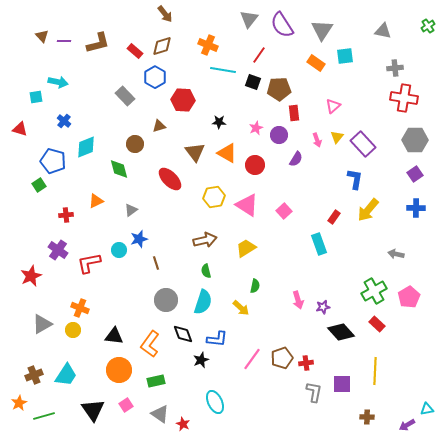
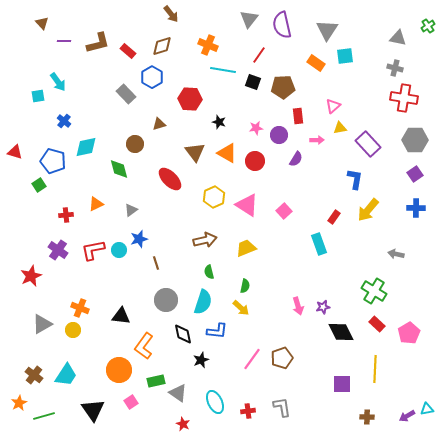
brown arrow at (165, 14): moved 6 px right
purple semicircle at (282, 25): rotated 20 degrees clockwise
gray triangle at (322, 30): moved 5 px right
gray triangle at (383, 31): moved 15 px right, 7 px down
brown triangle at (42, 36): moved 13 px up
red rectangle at (135, 51): moved 7 px left
gray cross at (395, 68): rotated 21 degrees clockwise
blue hexagon at (155, 77): moved 3 px left
cyan arrow at (58, 82): rotated 42 degrees clockwise
brown pentagon at (279, 89): moved 4 px right, 2 px up
gray rectangle at (125, 96): moved 1 px right, 2 px up
cyan square at (36, 97): moved 2 px right, 1 px up
red hexagon at (183, 100): moved 7 px right, 1 px up
red rectangle at (294, 113): moved 4 px right, 3 px down
black star at (219, 122): rotated 16 degrees clockwise
brown triangle at (159, 126): moved 2 px up
pink star at (256, 128): rotated 16 degrees clockwise
red triangle at (20, 129): moved 5 px left, 23 px down
yellow triangle at (337, 137): moved 3 px right, 9 px up; rotated 40 degrees clockwise
pink arrow at (317, 140): rotated 72 degrees counterclockwise
purple rectangle at (363, 144): moved 5 px right
cyan diamond at (86, 147): rotated 10 degrees clockwise
red circle at (255, 165): moved 4 px up
yellow hexagon at (214, 197): rotated 15 degrees counterclockwise
orange triangle at (96, 201): moved 3 px down
yellow trapezoid at (246, 248): rotated 10 degrees clockwise
red L-shape at (89, 263): moved 4 px right, 13 px up
green semicircle at (206, 271): moved 3 px right, 1 px down
green semicircle at (255, 286): moved 10 px left
green cross at (374, 291): rotated 30 degrees counterclockwise
pink pentagon at (409, 297): moved 36 px down
pink arrow at (298, 300): moved 6 px down
black diamond at (341, 332): rotated 16 degrees clockwise
black diamond at (183, 334): rotated 10 degrees clockwise
black triangle at (114, 336): moved 7 px right, 20 px up
blue L-shape at (217, 339): moved 8 px up
orange L-shape at (150, 344): moved 6 px left, 2 px down
red cross at (306, 363): moved 58 px left, 48 px down
yellow line at (375, 371): moved 2 px up
brown cross at (34, 375): rotated 30 degrees counterclockwise
gray L-shape at (314, 392): moved 32 px left, 15 px down; rotated 20 degrees counterclockwise
pink square at (126, 405): moved 5 px right, 3 px up
gray triangle at (160, 414): moved 18 px right, 21 px up
purple arrow at (407, 425): moved 9 px up
